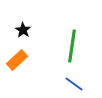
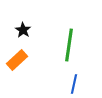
green line: moved 3 px left, 1 px up
blue line: rotated 66 degrees clockwise
